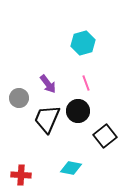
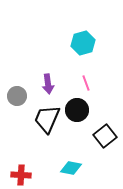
purple arrow: rotated 30 degrees clockwise
gray circle: moved 2 px left, 2 px up
black circle: moved 1 px left, 1 px up
